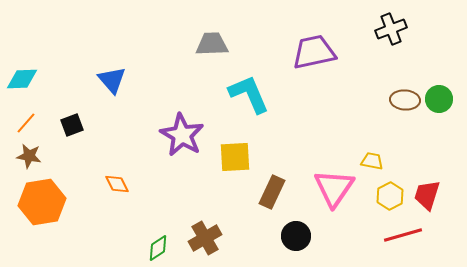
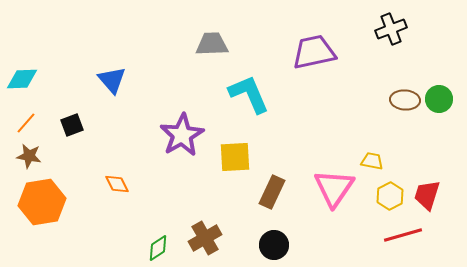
purple star: rotated 12 degrees clockwise
black circle: moved 22 px left, 9 px down
